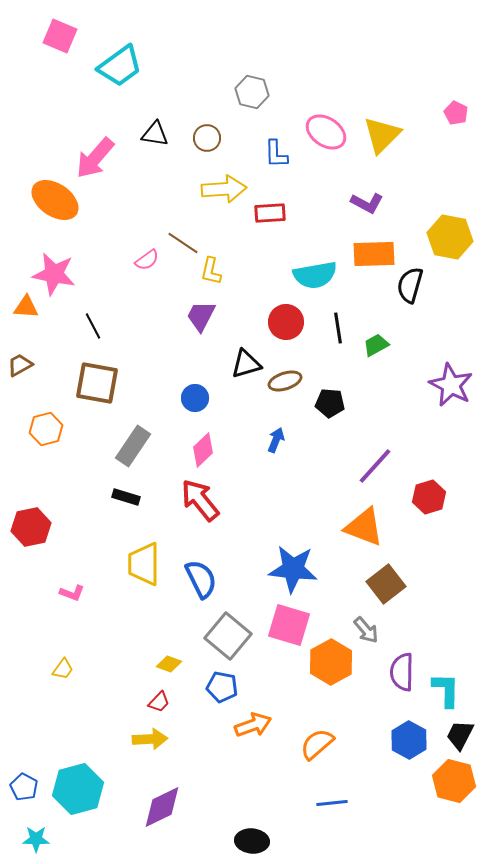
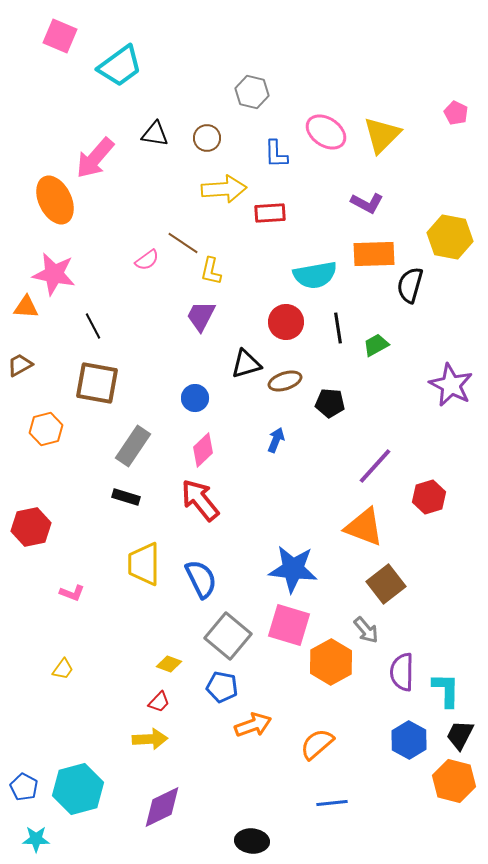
orange ellipse at (55, 200): rotated 30 degrees clockwise
